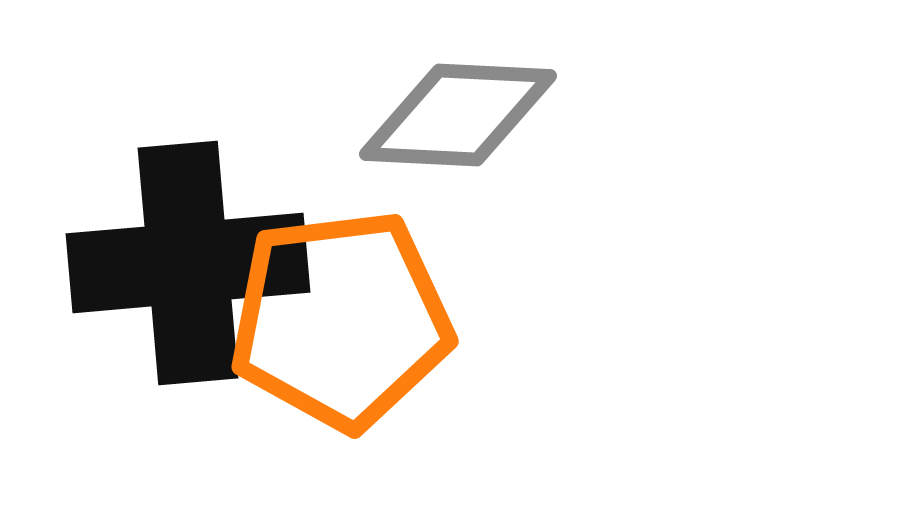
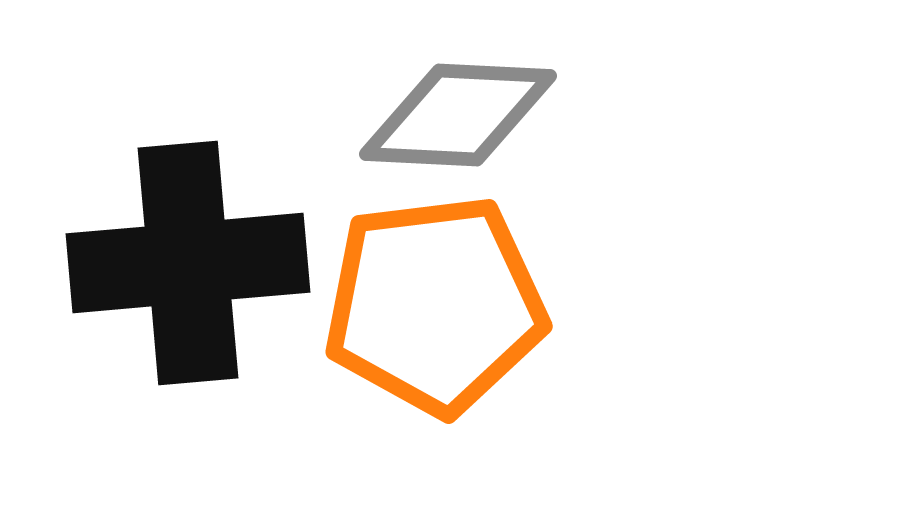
orange pentagon: moved 94 px right, 15 px up
